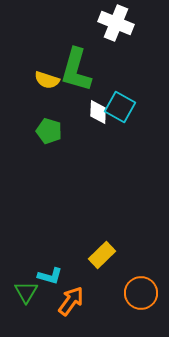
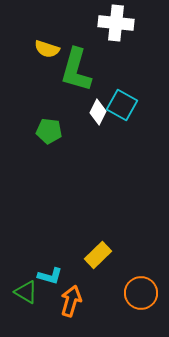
white cross: rotated 16 degrees counterclockwise
yellow semicircle: moved 31 px up
cyan square: moved 2 px right, 2 px up
white diamond: rotated 25 degrees clockwise
green pentagon: rotated 10 degrees counterclockwise
yellow rectangle: moved 4 px left
green triangle: rotated 30 degrees counterclockwise
orange arrow: rotated 20 degrees counterclockwise
